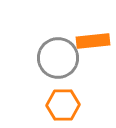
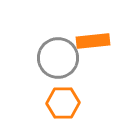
orange hexagon: moved 2 px up
